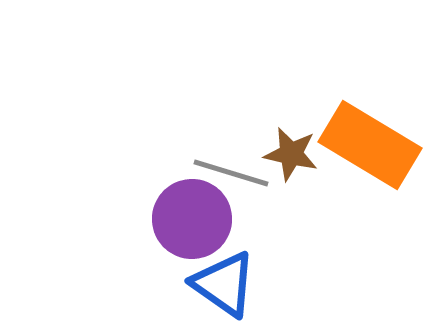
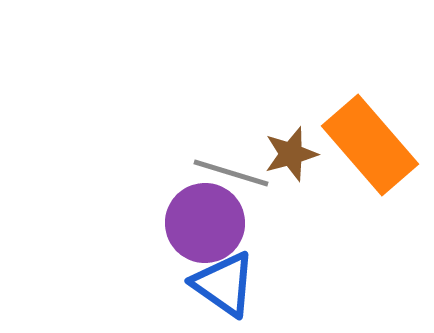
orange rectangle: rotated 18 degrees clockwise
brown star: rotated 28 degrees counterclockwise
purple circle: moved 13 px right, 4 px down
